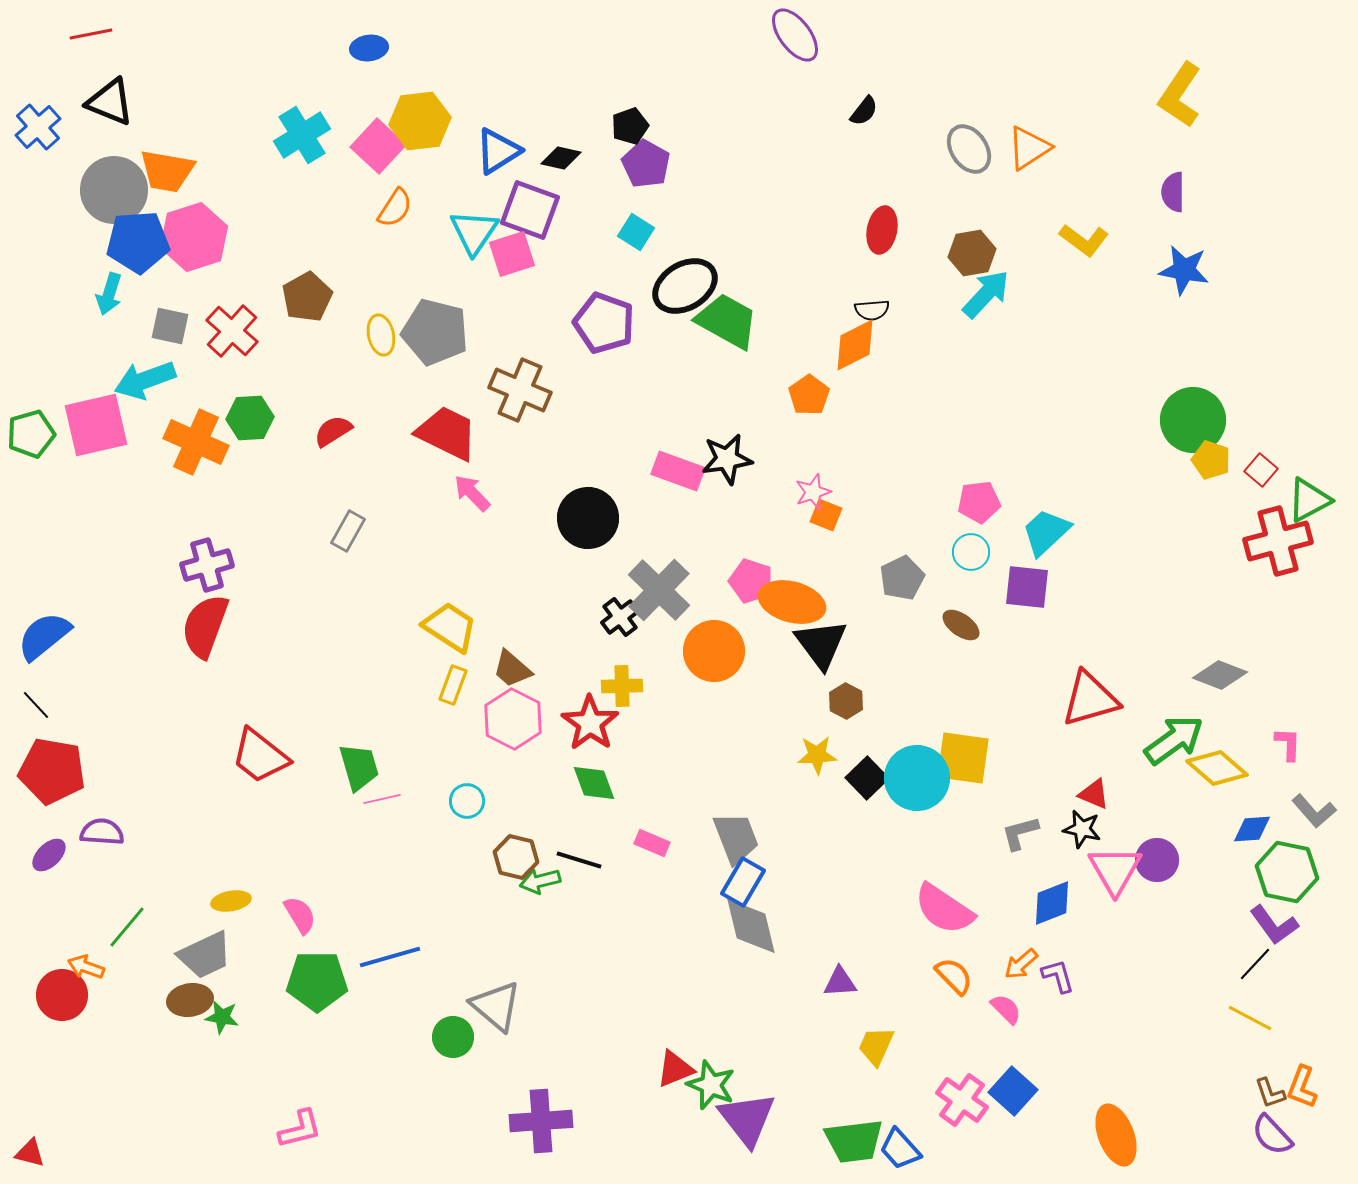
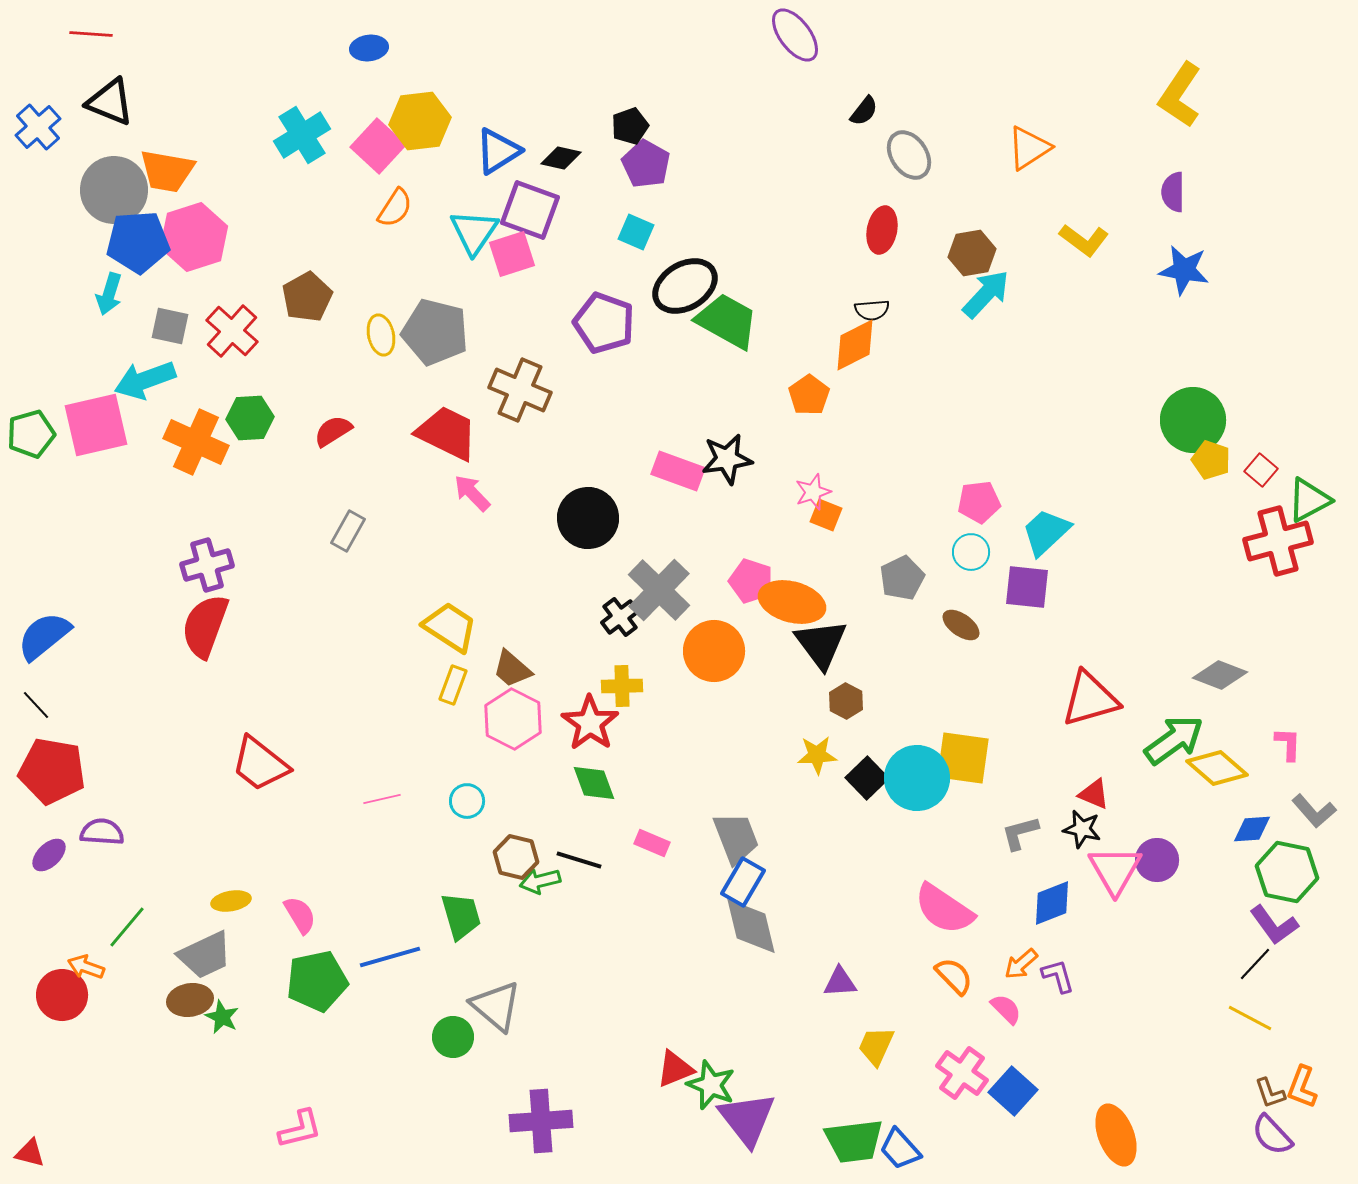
red line at (91, 34): rotated 15 degrees clockwise
gray ellipse at (969, 149): moved 60 px left, 6 px down
cyan square at (636, 232): rotated 9 degrees counterclockwise
red trapezoid at (260, 756): moved 8 px down
green trapezoid at (359, 767): moved 102 px right, 149 px down
green pentagon at (317, 981): rotated 12 degrees counterclockwise
green star at (222, 1017): rotated 16 degrees clockwise
pink cross at (962, 1100): moved 27 px up
